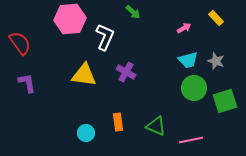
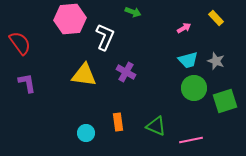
green arrow: rotated 21 degrees counterclockwise
